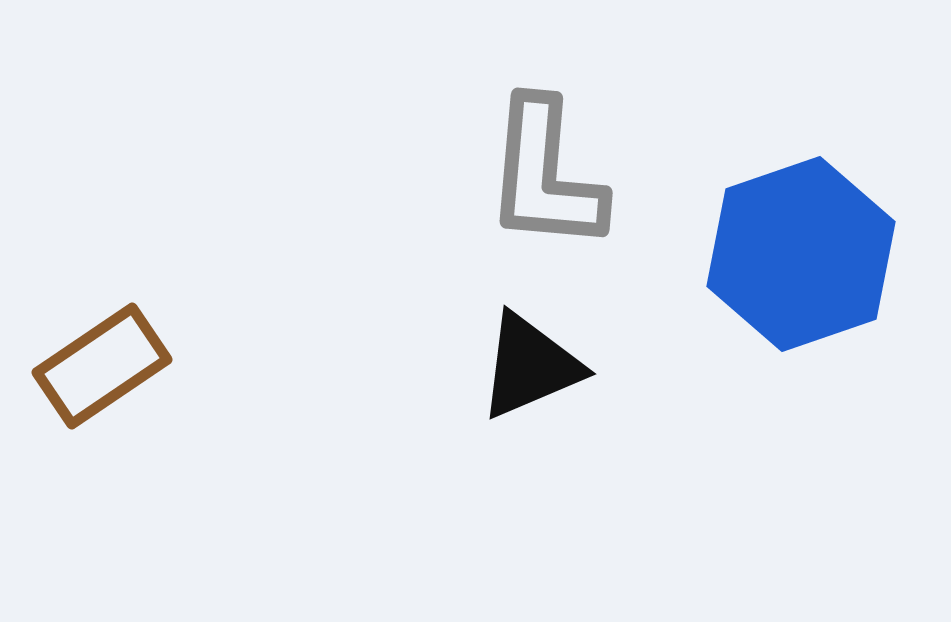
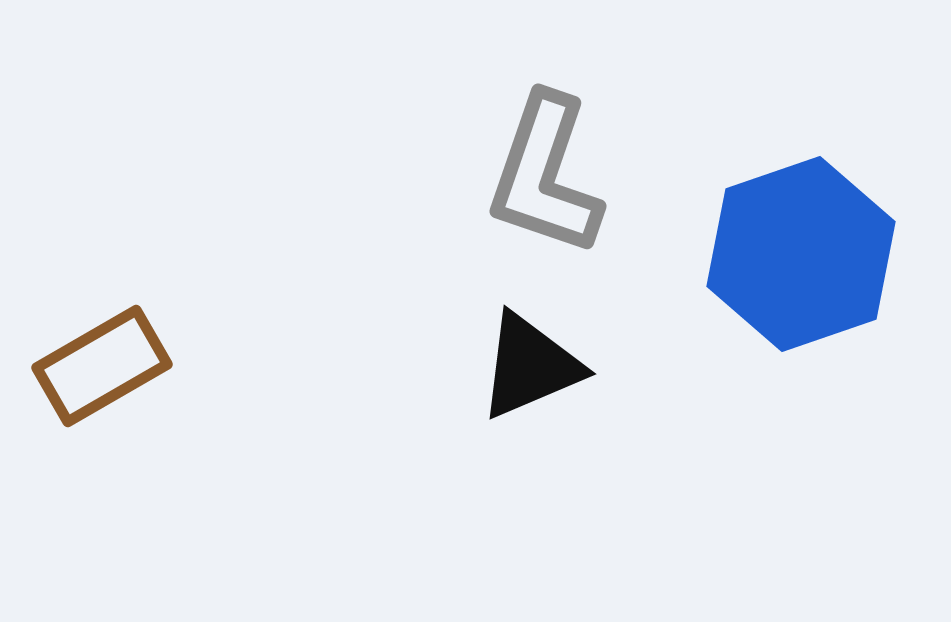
gray L-shape: rotated 14 degrees clockwise
brown rectangle: rotated 4 degrees clockwise
